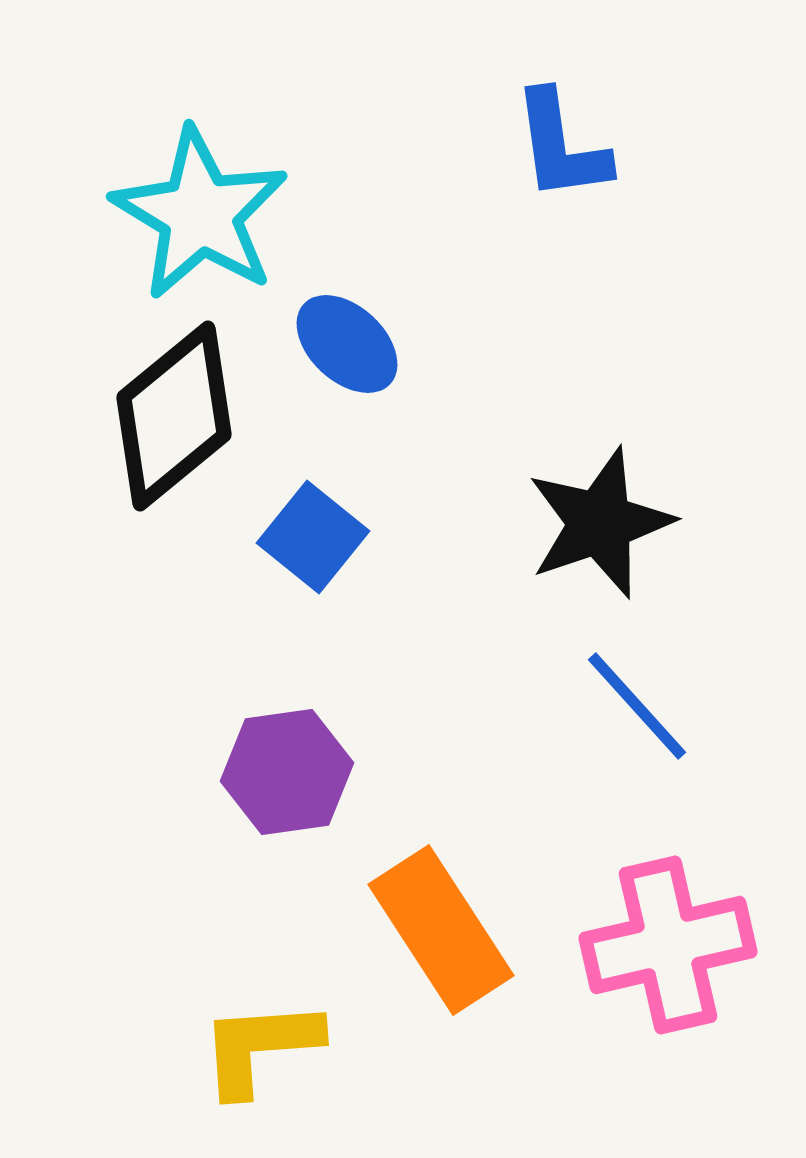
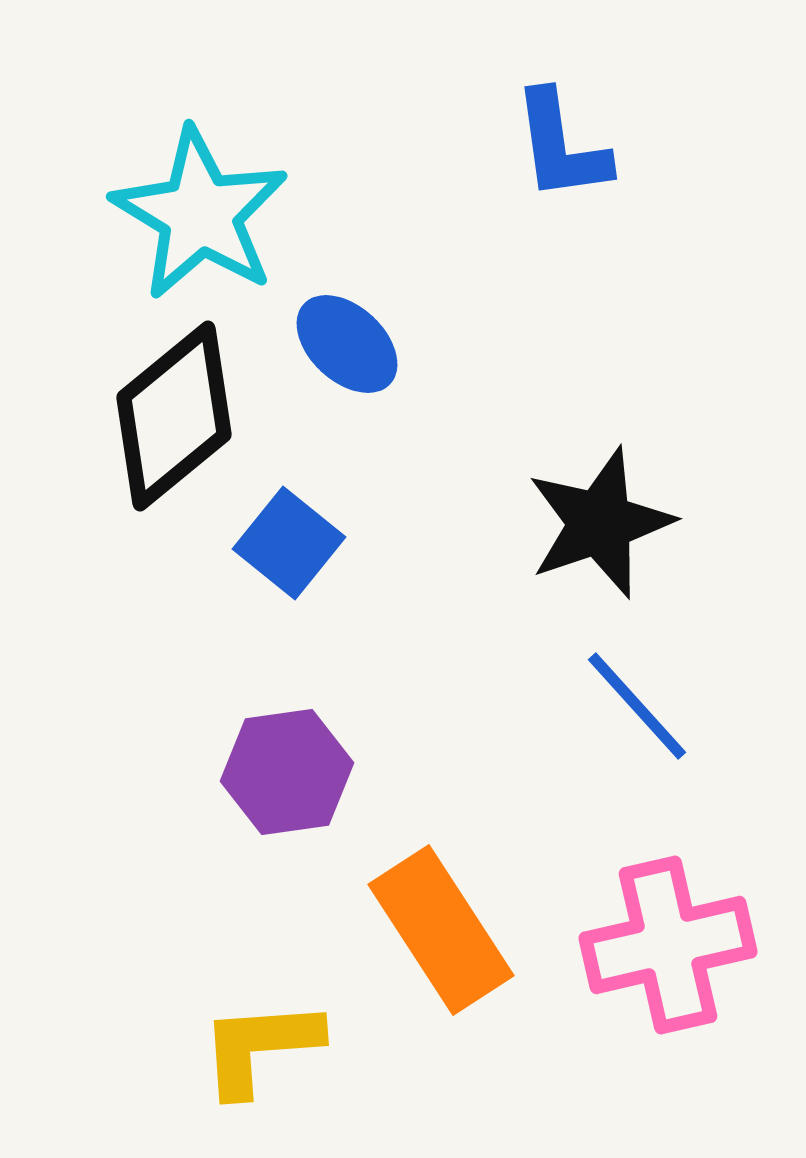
blue square: moved 24 px left, 6 px down
